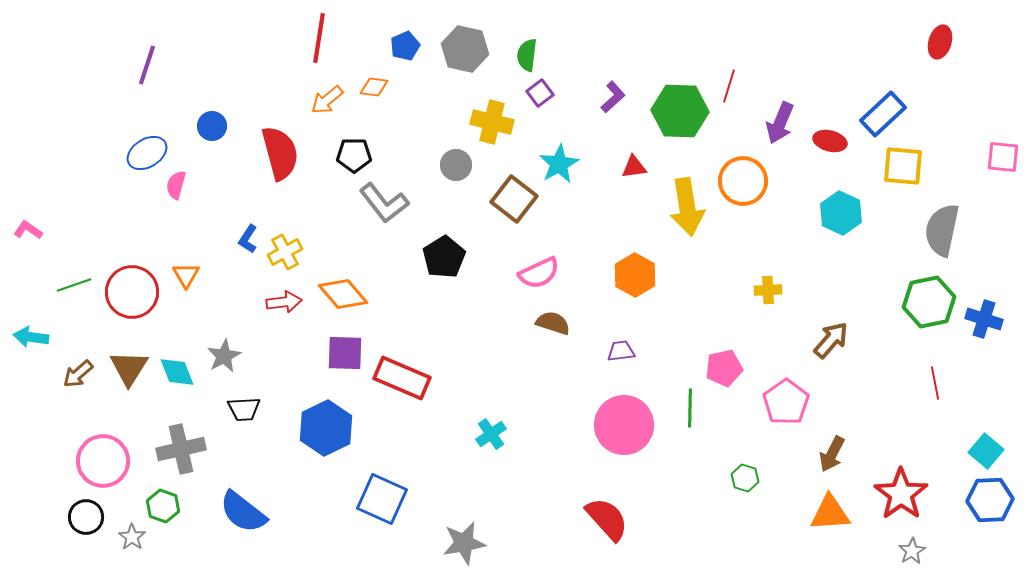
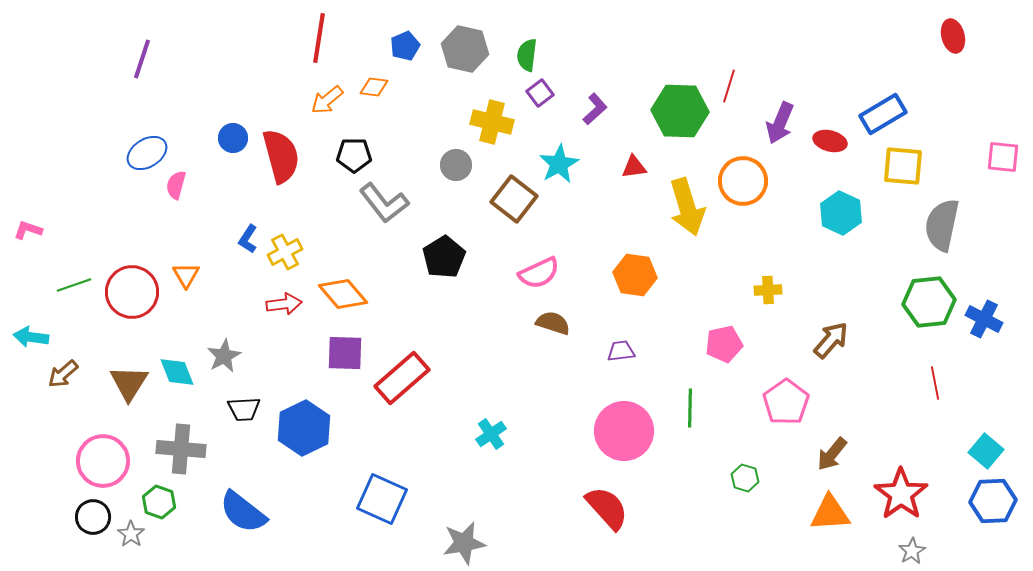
red ellipse at (940, 42): moved 13 px right, 6 px up; rotated 32 degrees counterclockwise
purple line at (147, 65): moved 5 px left, 6 px up
purple L-shape at (613, 97): moved 18 px left, 12 px down
blue rectangle at (883, 114): rotated 12 degrees clockwise
blue circle at (212, 126): moved 21 px right, 12 px down
red semicircle at (280, 153): moved 1 px right, 3 px down
yellow arrow at (687, 207): rotated 8 degrees counterclockwise
pink L-shape at (28, 230): rotated 16 degrees counterclockwise
gray semicircle at (942, 230): moved 5 px up
orange hexagon at (635, 275): rotated 21 degrees counterclockwise
red arrow at (284, 302): moved 2 px down
green hexagon at (929, 302): rotated 6 degrees clockwise
blue cross at (984, 319): rotated 9 degrees clockwise
brown triangle at (129, 368): moved 15 px down
pink pentagon at (724, 368): moved 24 px up
brown arrow at (78, 374): moved 15 px left
red rectangle at (402, 378): rotated 64 degrees counterclockwise
pink circle at (624, 425): moved 6 px down
blue hexagon at (326, 428): moved 22 px left
gray cross at (181, 449): rotated 18 degrees clockwise
brown arrow at (832, 454): rotated 12 degrees clockwise
blue hexagon at (990, 500): moved 3 px right, 1 px down
green hexagon at (163, 506): moved 4 px left, 4 px up
black circle at (86, 517): moved 7 px right
red semicircle at (607, 519): moved 11 px up
gray star at (132, 537): moved 1 px left, 3 px up
